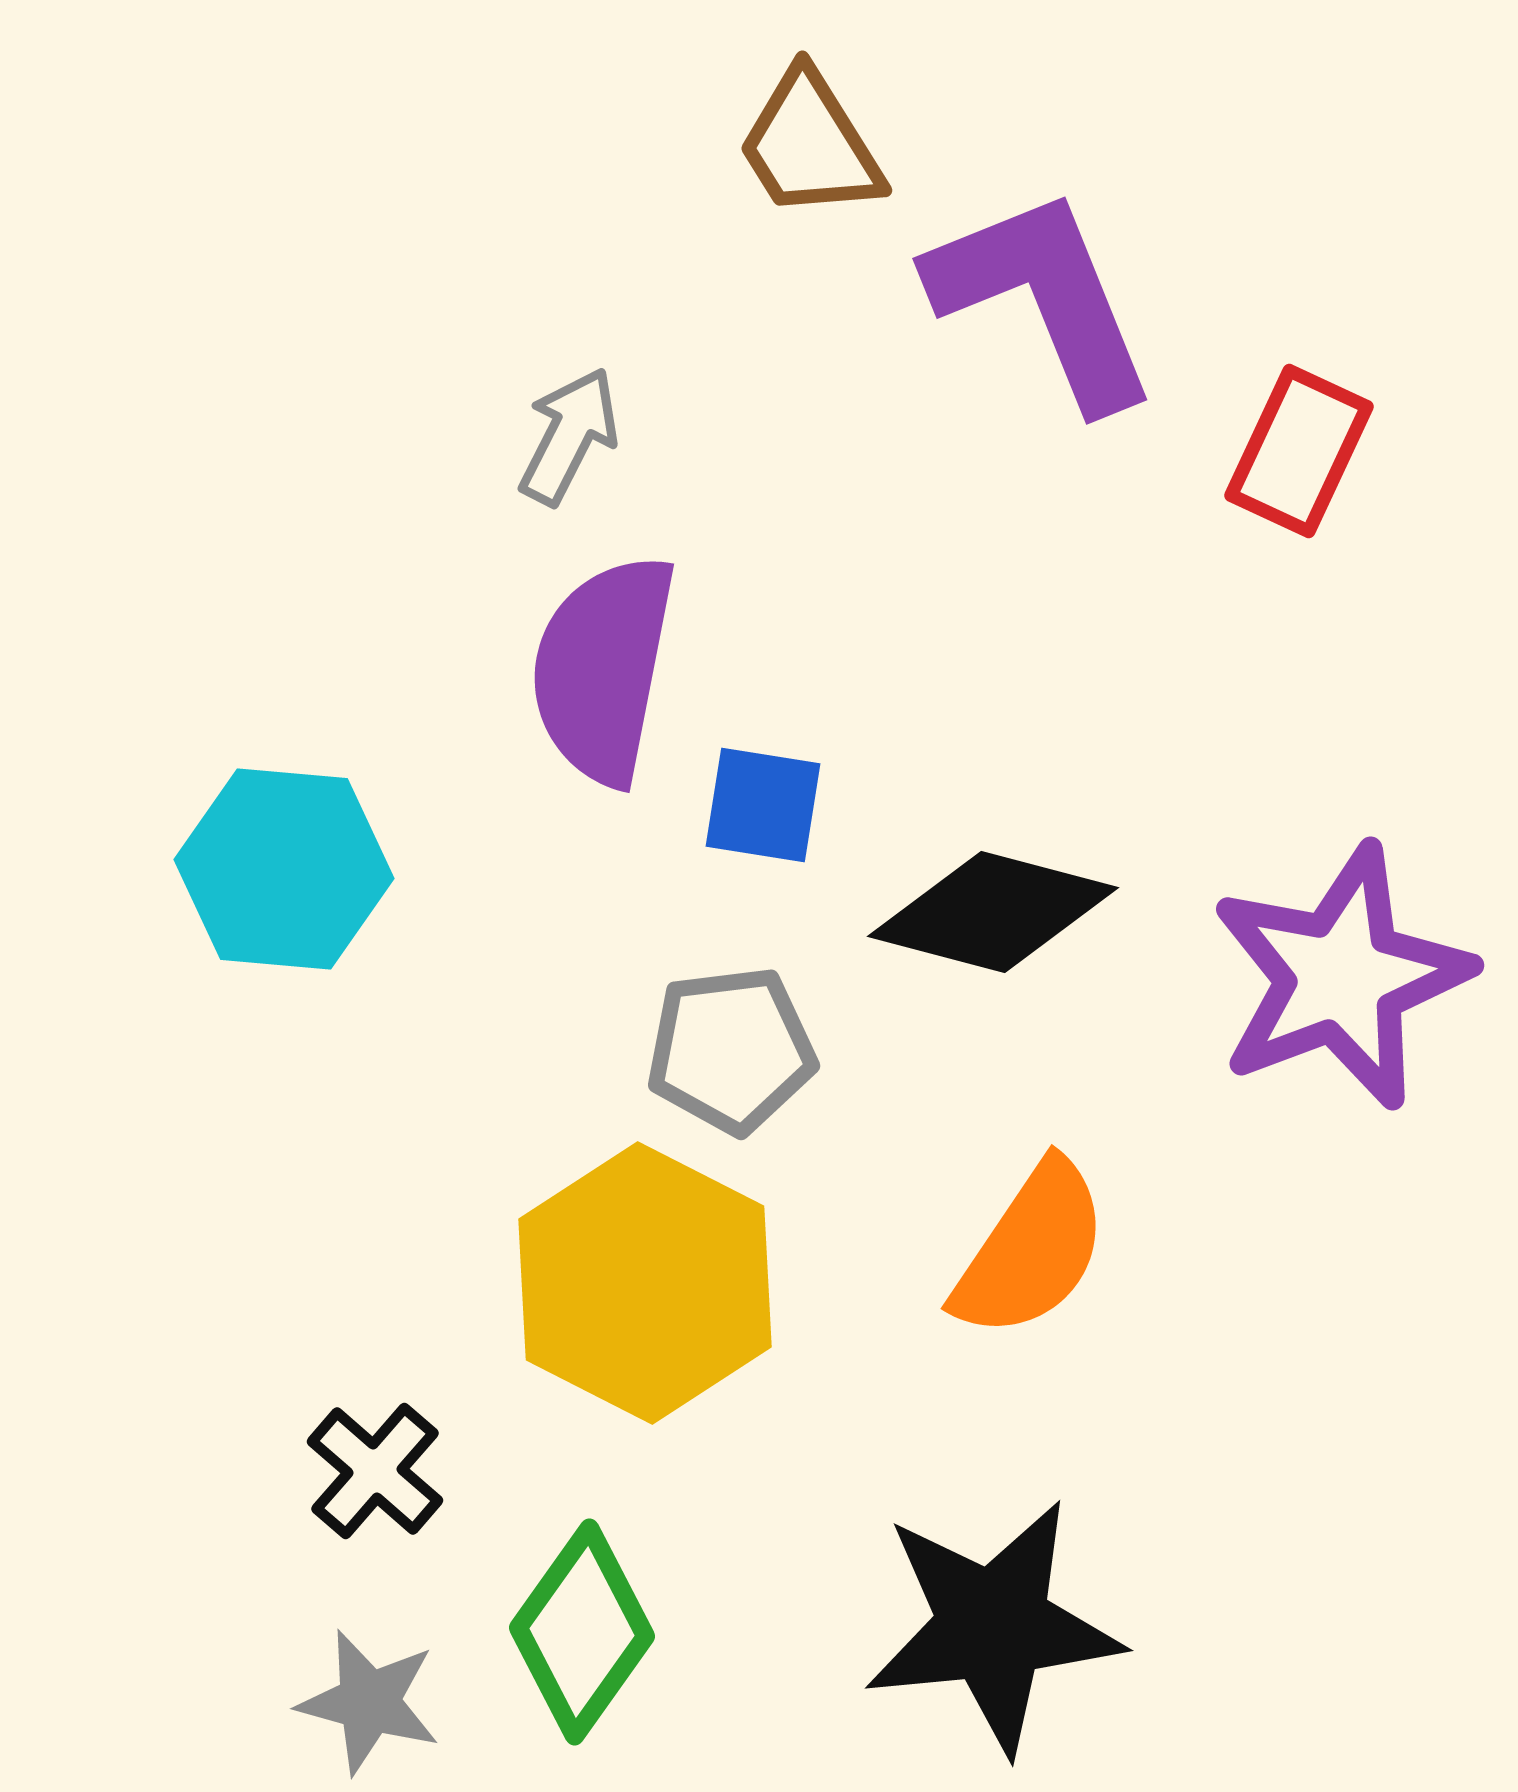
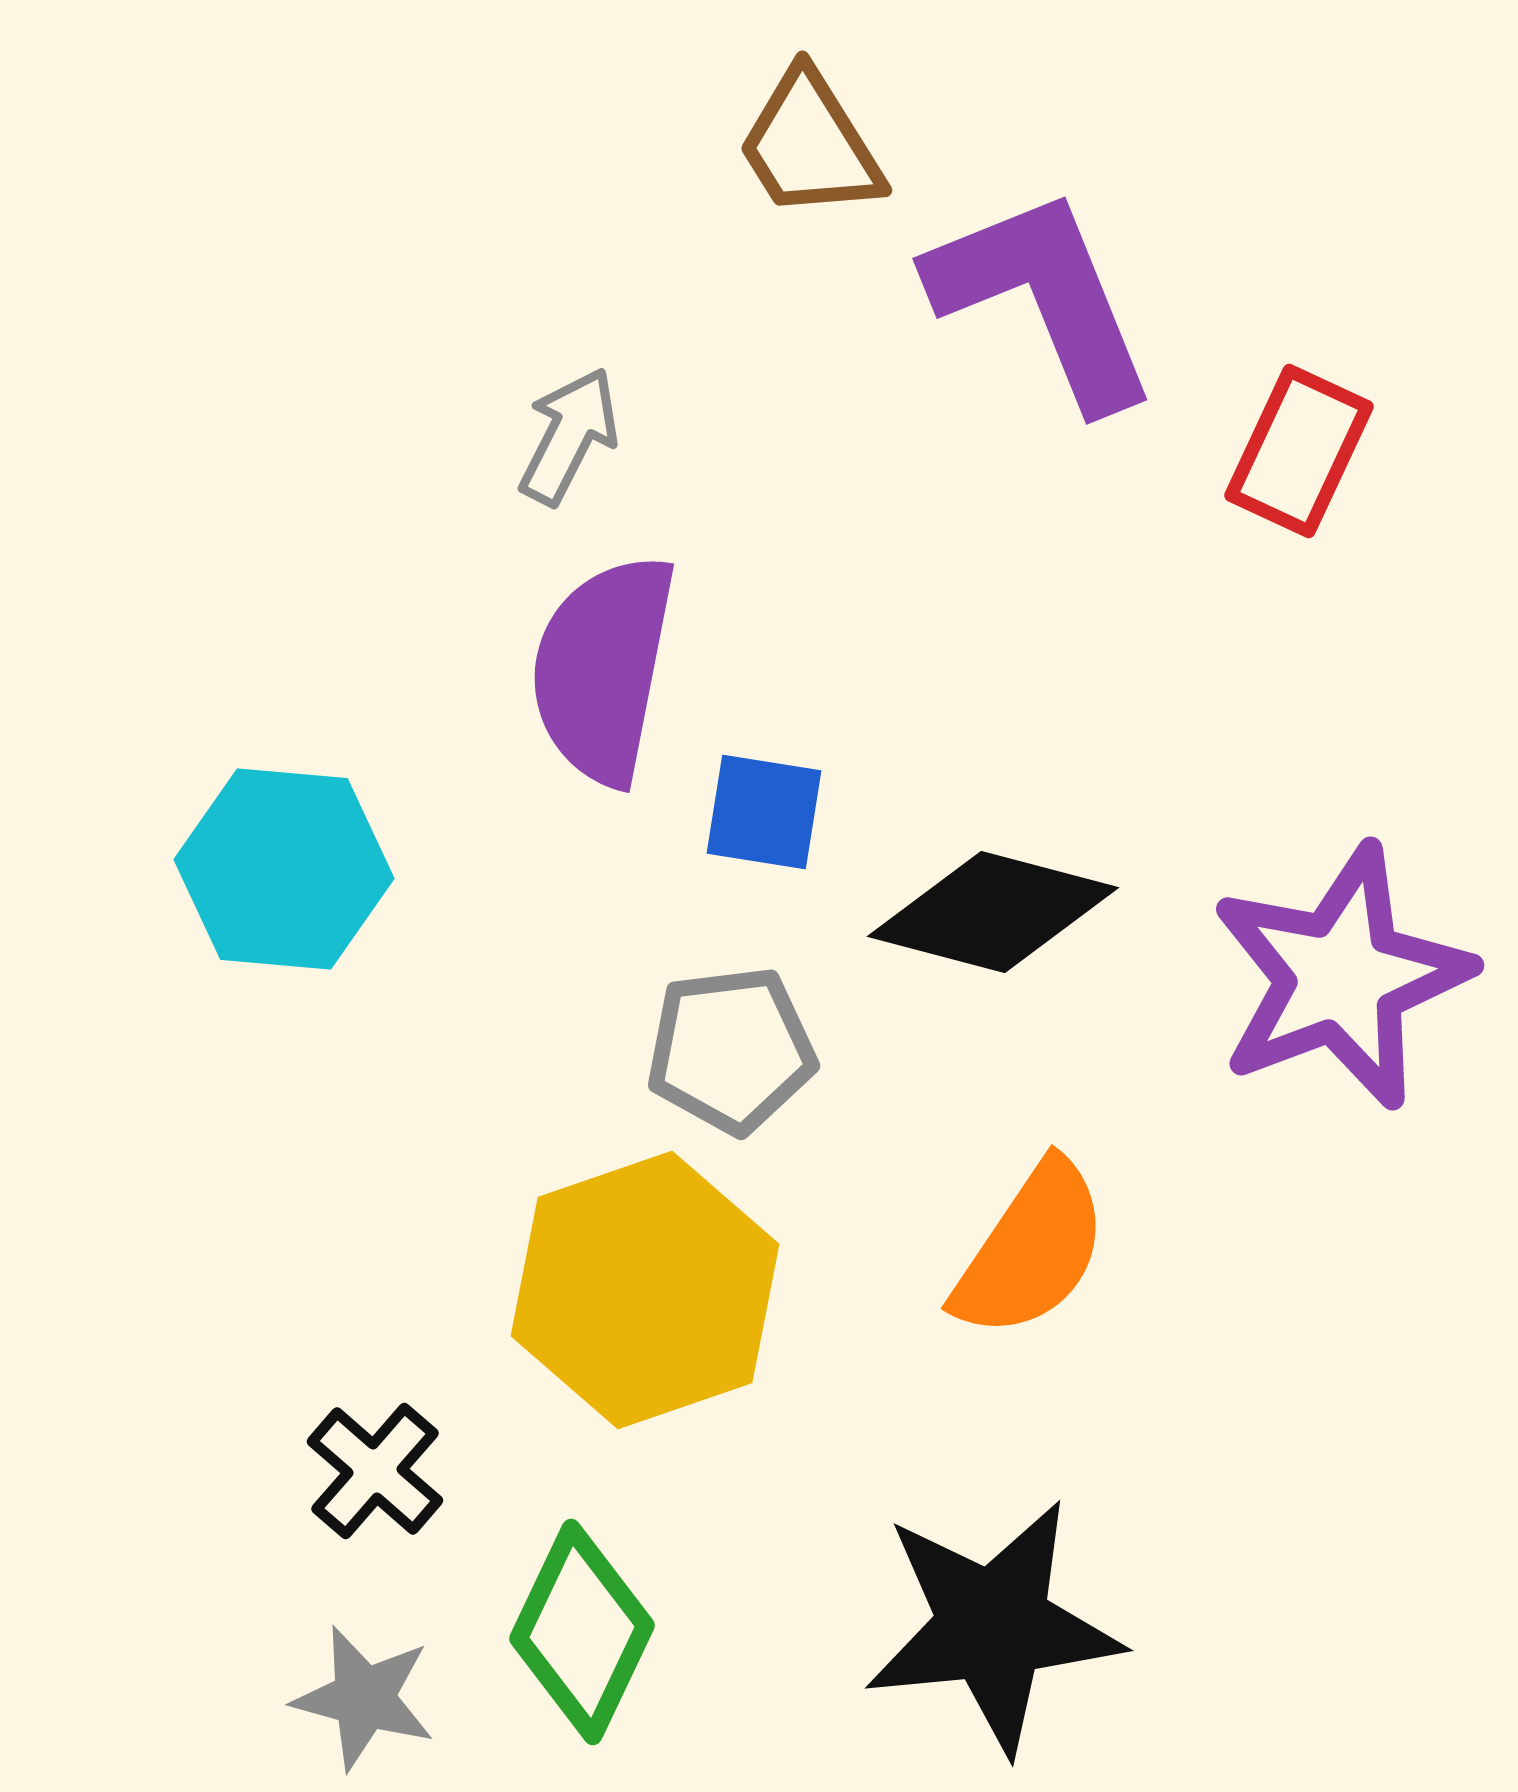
blue square: moved 1 px right, 7 px down
yellow hexagon: moved 7 px down; rotated 14 degrees clockwise
green diamond: rotated 10 degrees counterclockwise
gray star: moved 5 px left, 4 px up
